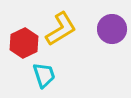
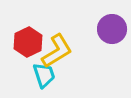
yellow L-shape: moved 4 px left, 22 px down
red hexagon: moved 4 px right, 1 px up
